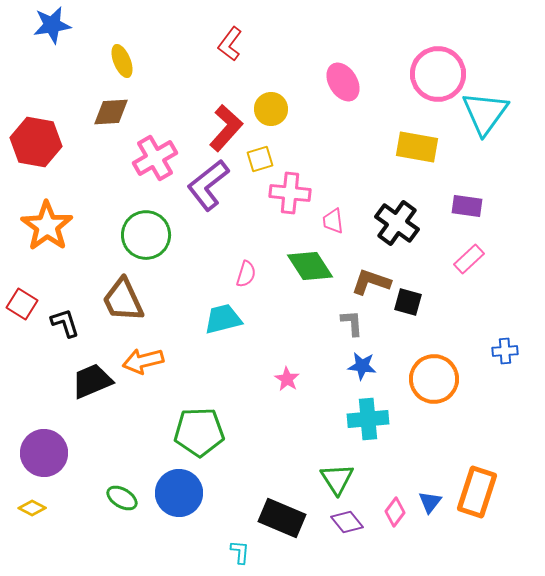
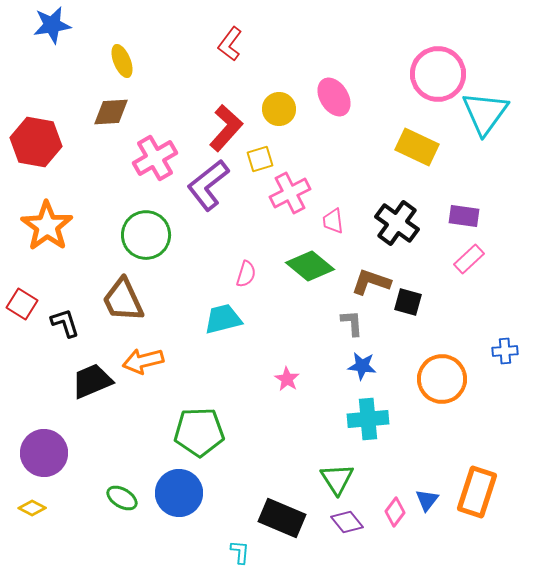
pink ellipse at (343, 82): moved 9 px left, 15 px down
yellow circle at (271, 109): moved 8 px right
yellow rectangle at (417, 147): rotated 15 degrees clockwise
pink cross at (290, 193): rotated 33 degrees counterclockwise
purple rectangle at (467, 206): moved 3 px left, 10 px down
green diamond at (310, 266): rotated 18 degrees counterclockwise
orange circle at (434, 379): moved 8 px right
blue triangle at (430, 502): moved 3 px left, 2 px up
